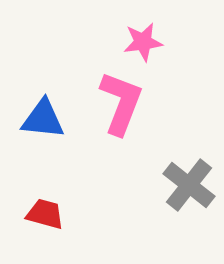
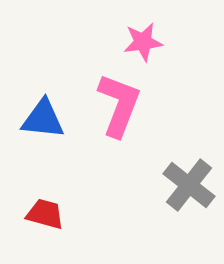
pink L-shape: moved 2 px left, 2 px down
